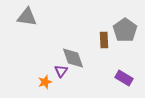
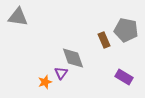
gray triangle: moved 9 px left
gray pentagon: moved 1 px right; rotated 25 degrees counterclockwise
brown rectangle: rotated 21 degrees counterclockwise
purple triangle: moved 2 px down
purple rectangle: moved 1 px up
